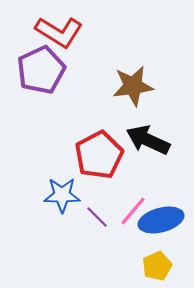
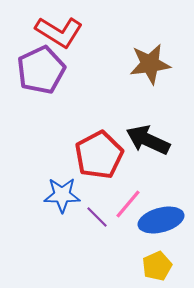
brown star: moved 17 px right, 22 px up
pink line: moved 5 px left, 7 px up
